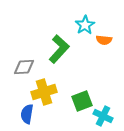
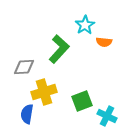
orange semicircle: moved 2 px down
cyan cross: moved 4 px right
